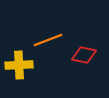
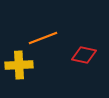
orange line: moved 5 px left, 2 px up
